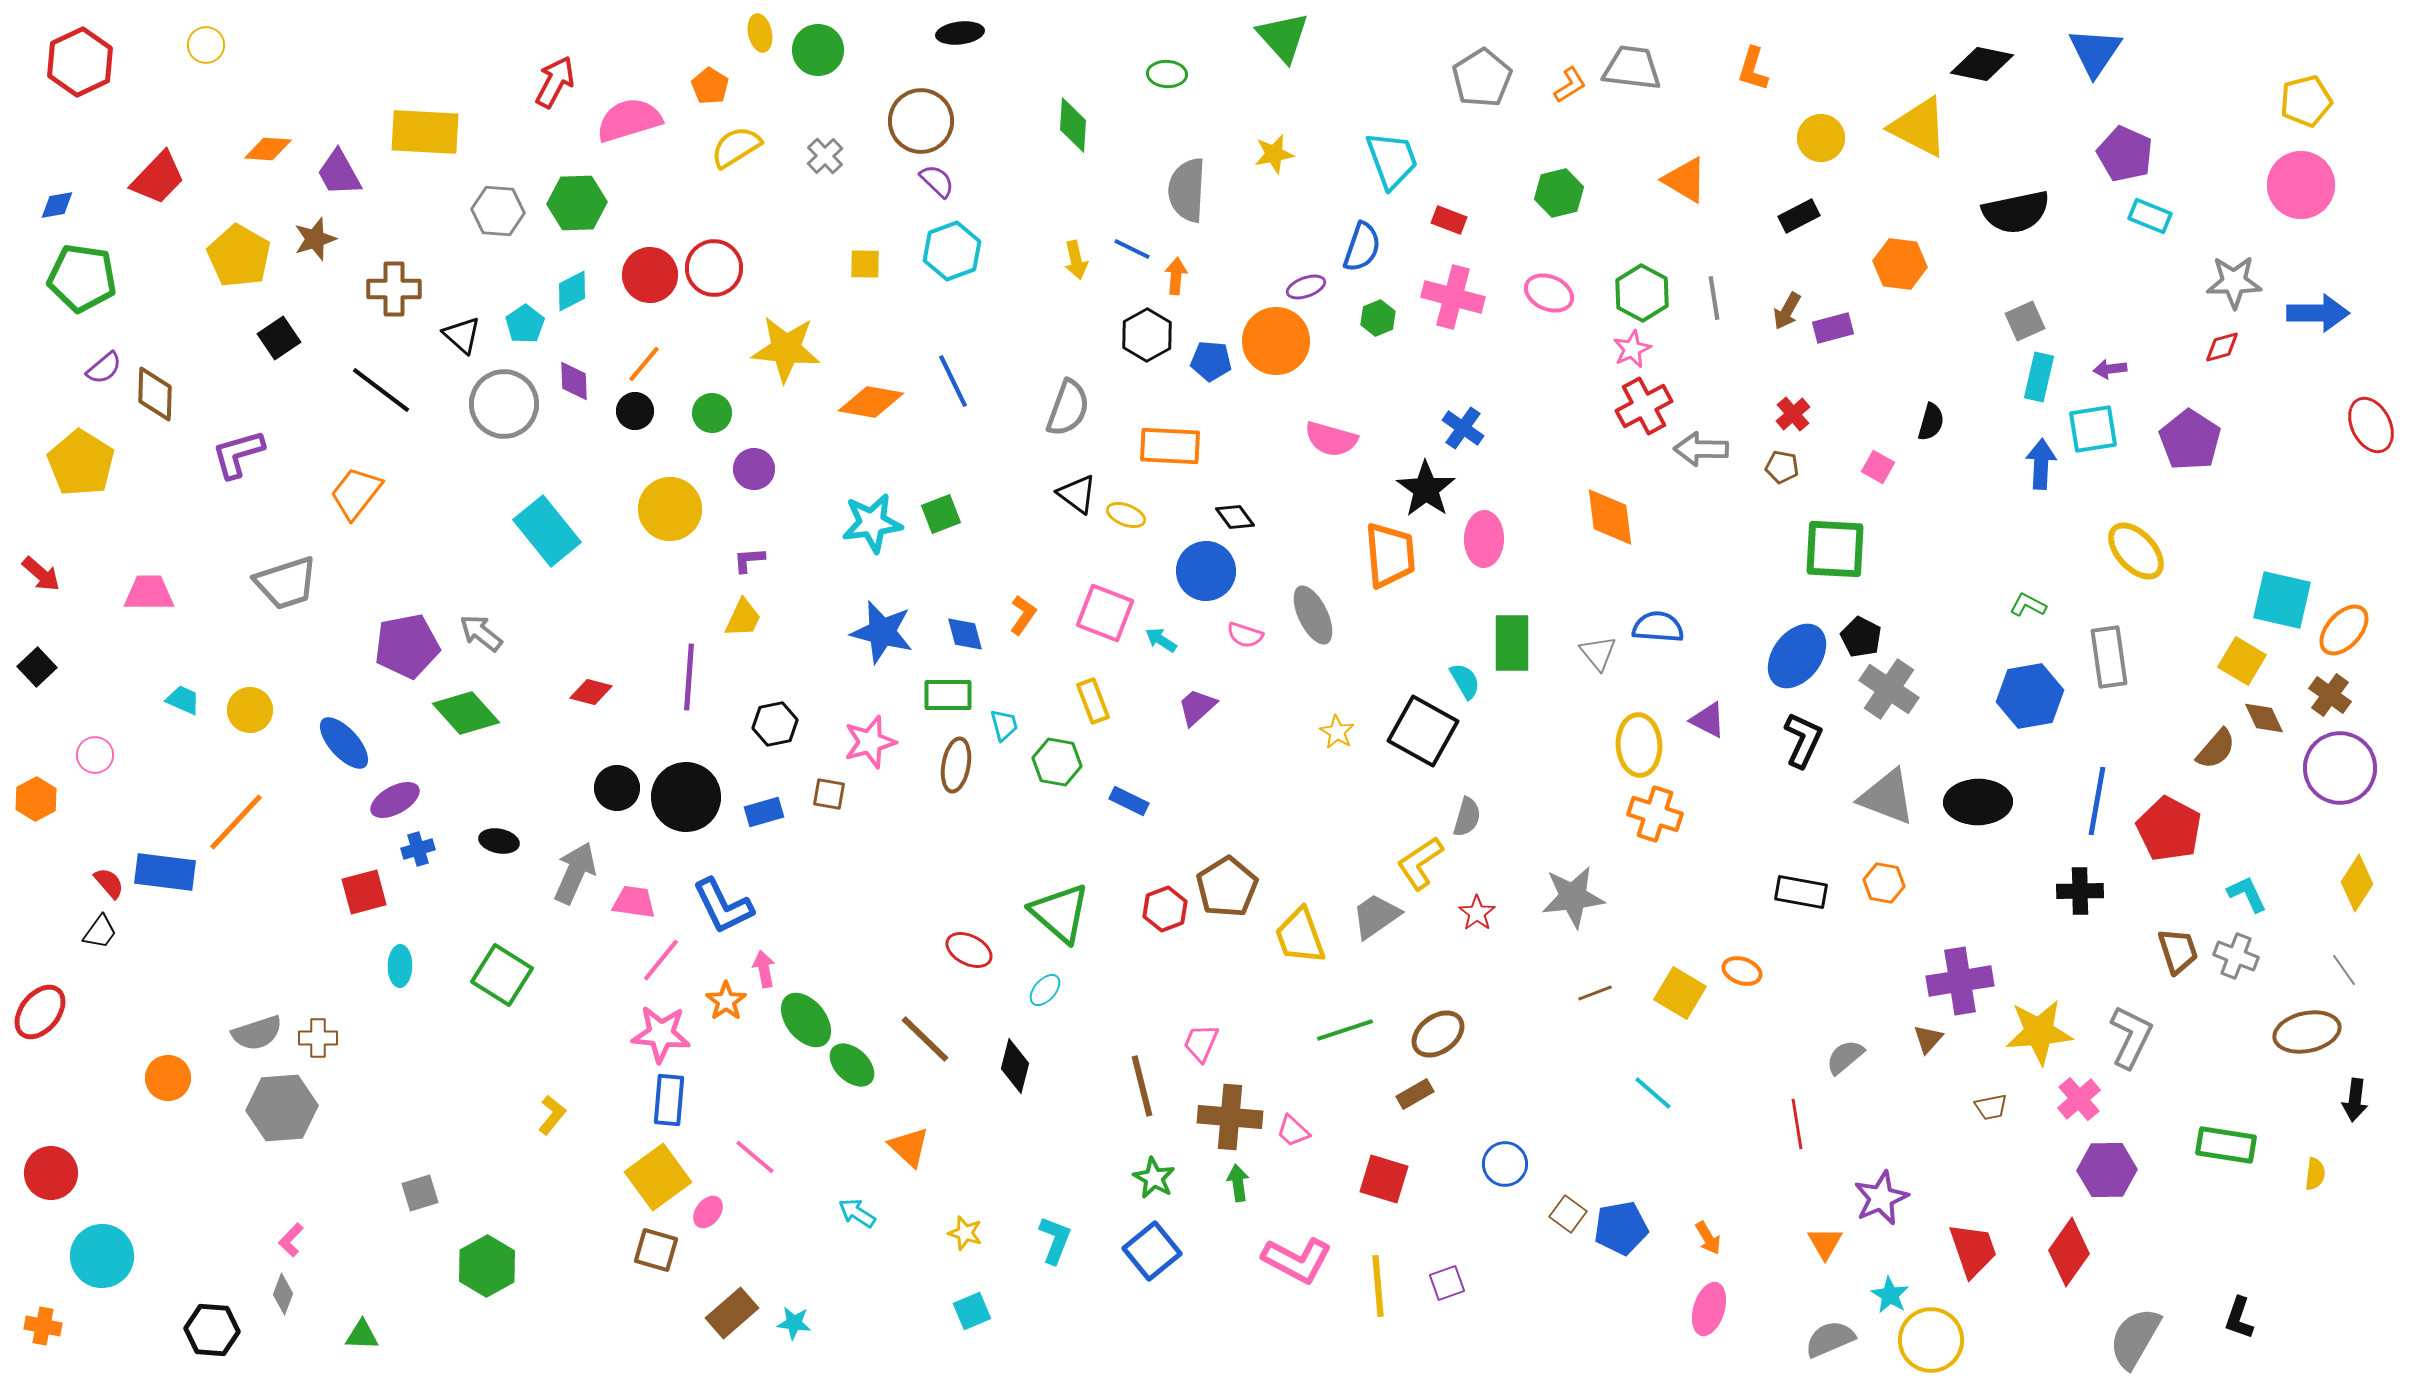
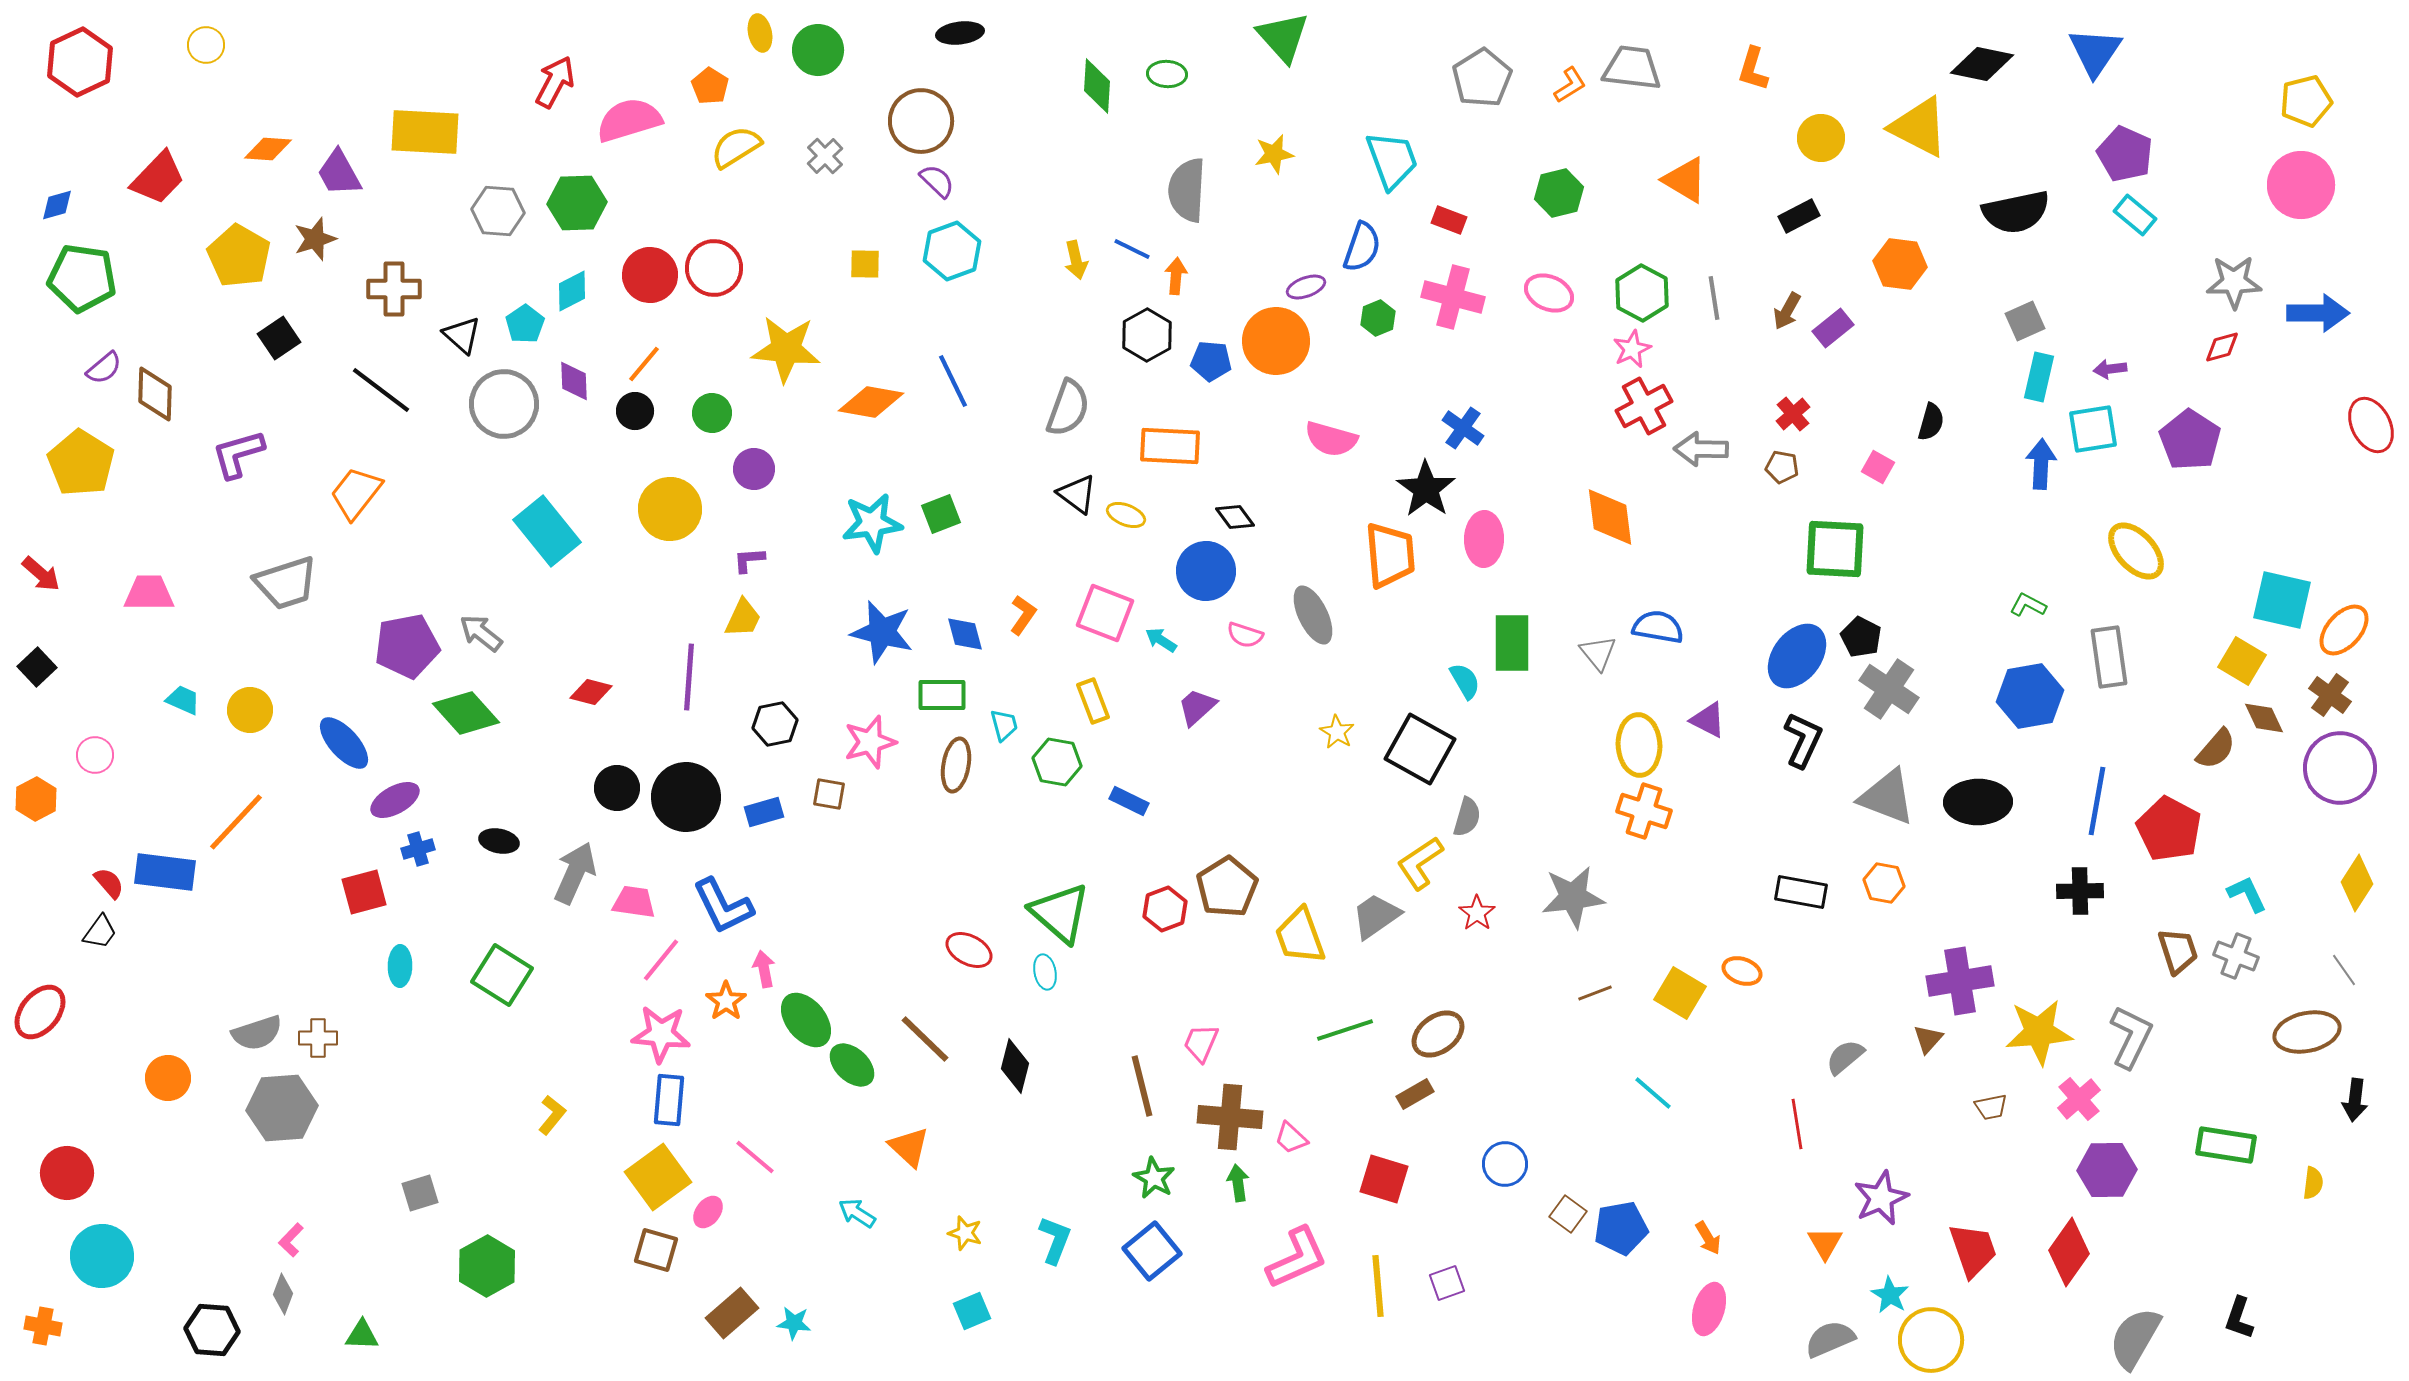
green diamond at (1073, 125): moved 24 px right, 39 px up
blue diamond at (57, 205): rotated 6 degrees counterclockwise
cyan rectangle at (2150, 216): moved 15 px left, 1 px up; rotated 18 degrees clockwise
purple rectangle at (1833, 328): rotated 24 degrees counterclockwise
blue semicircle at (1658, 627): rotated 6 degrees clockwise
green rectangle at (948, 695): moved 6 px left
black square at (1423, 731): moved 3 px left, 18 px down
orange cross at (1655, 814): moved 11 px left, 3 px up
cyan ellipse at (1045, 990): moved 18 px up; rotated 52 degrees counterclockwise
pink trapezoid at (1293, 1131): moved 2 px left, 7 px down
red circle at (51, 1173): moved 16 px right
yellow semicircle at (2315, 1174): moved 2 px left, 9 px down
pink L-shape at (1297, 1260): moved 2 px up; rotated 52 degrees counterclockwise
